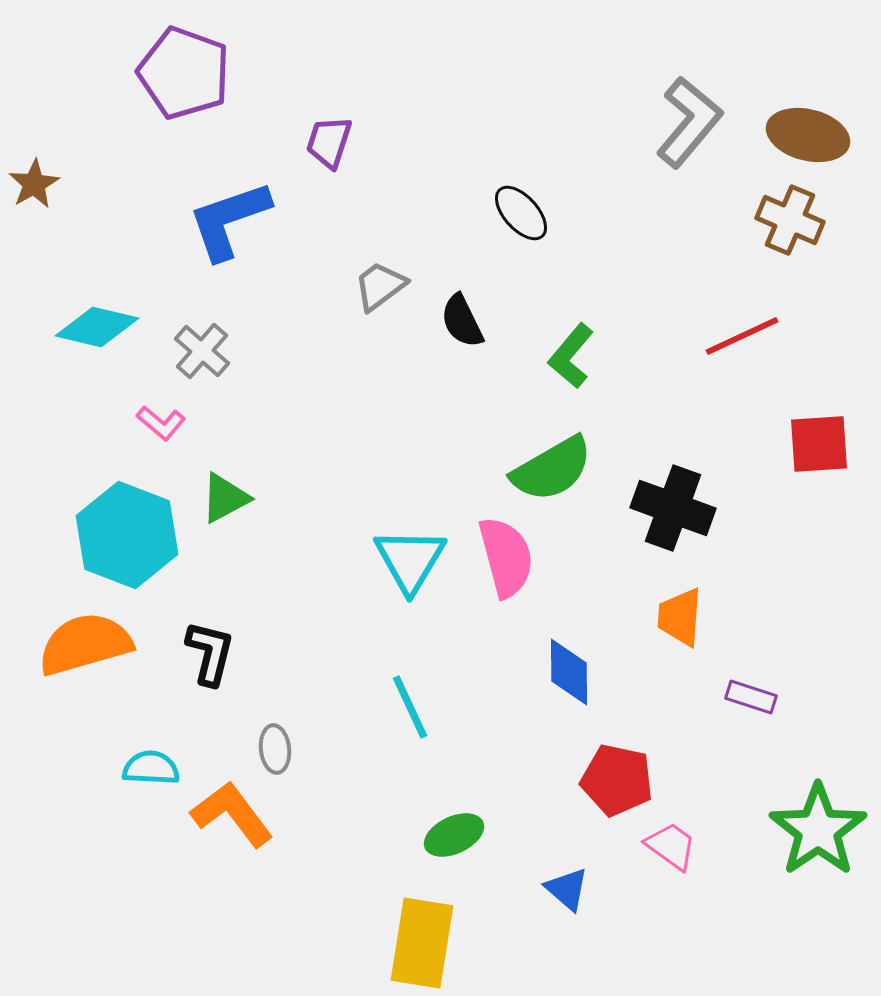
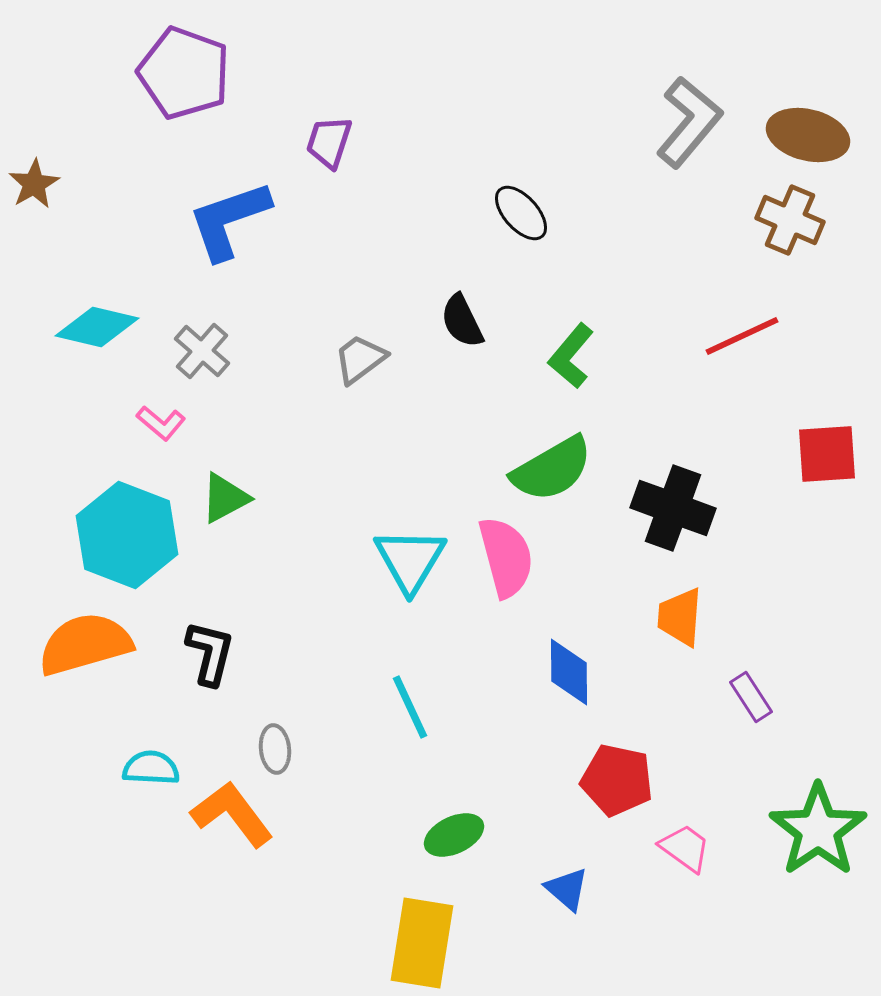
gray trapezoid: moved 20 px left, 73 px down
red square: moved 8 px right, 10 px down
purple rectangle: rotated 39 degrees clockwise
pink trapezoid: moved 14 px right, 2 px down
